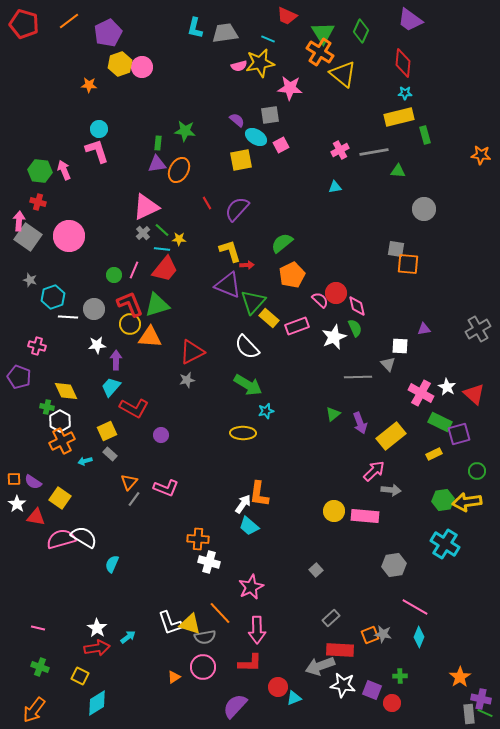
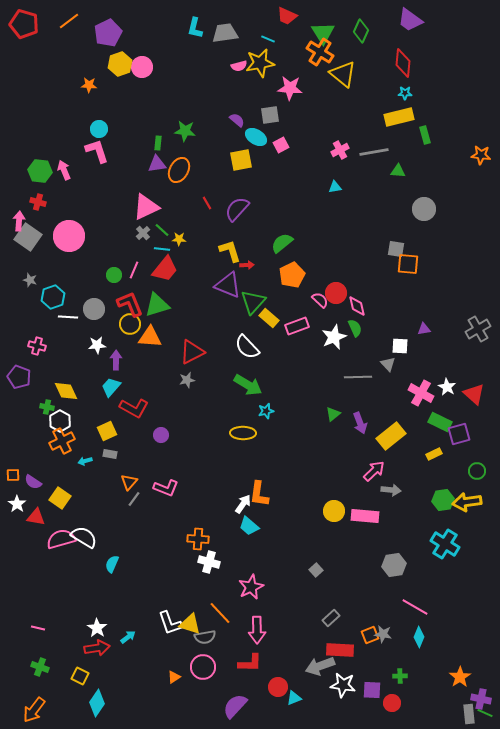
gray rectangle at (110, 454): rotated 32 degrees counterclockwise
orange square at (14, 479): moved 1 px left, 4 px up
purple square at (372, 690): rotated 18 degrees counterclockwise
cyan diamond at (97, 703): rotated 24 degrees counterclockwise
